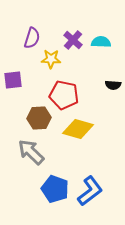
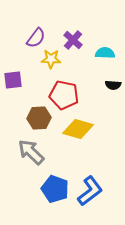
purple semicircle: moved 4 px right; rotated 20 degrees clockwise
cyan semicircle: moved 4 px right, 11 px down
